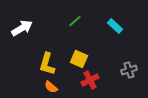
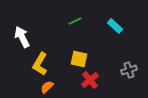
green line: rotated 16 degrees clockwise
white arrow: moved 9 px down; rotated 85 degrees counterclockwise
yellow square: rotated 12 degrees counterclockwise
yellow L-shape: moved 7 px left; rotated 15 degrees clockwise
red cross: rotated 12 degrees counterclockwise
orange semicircle: moved 4 px left; rotated 96 degrees clockwise
